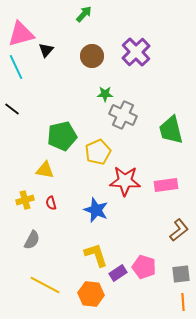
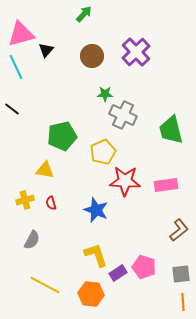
yellow pentagon: moved 5 px right
